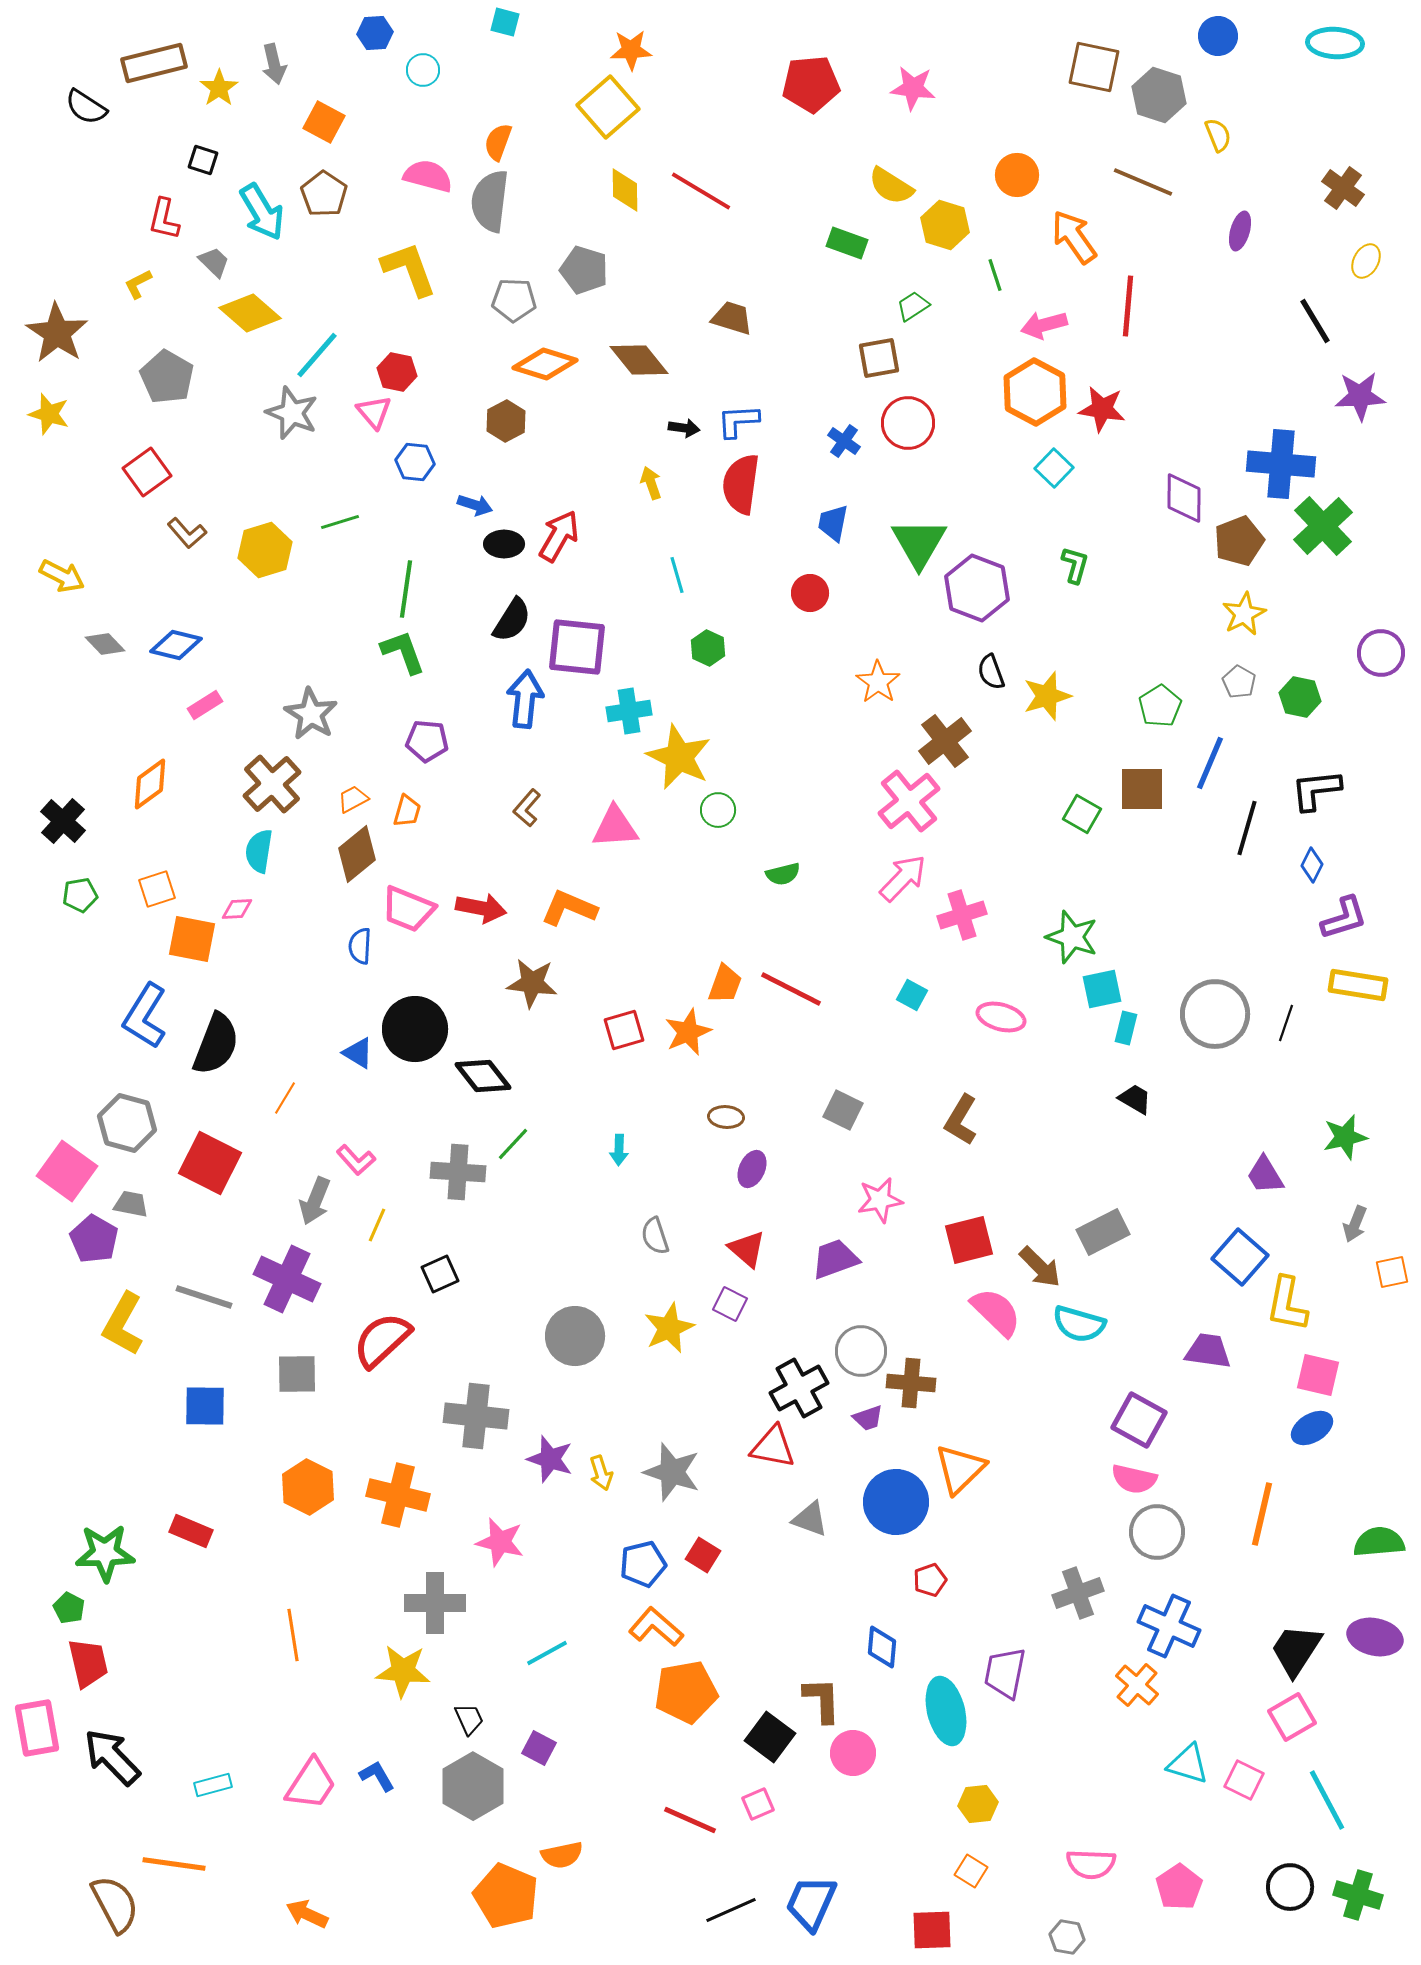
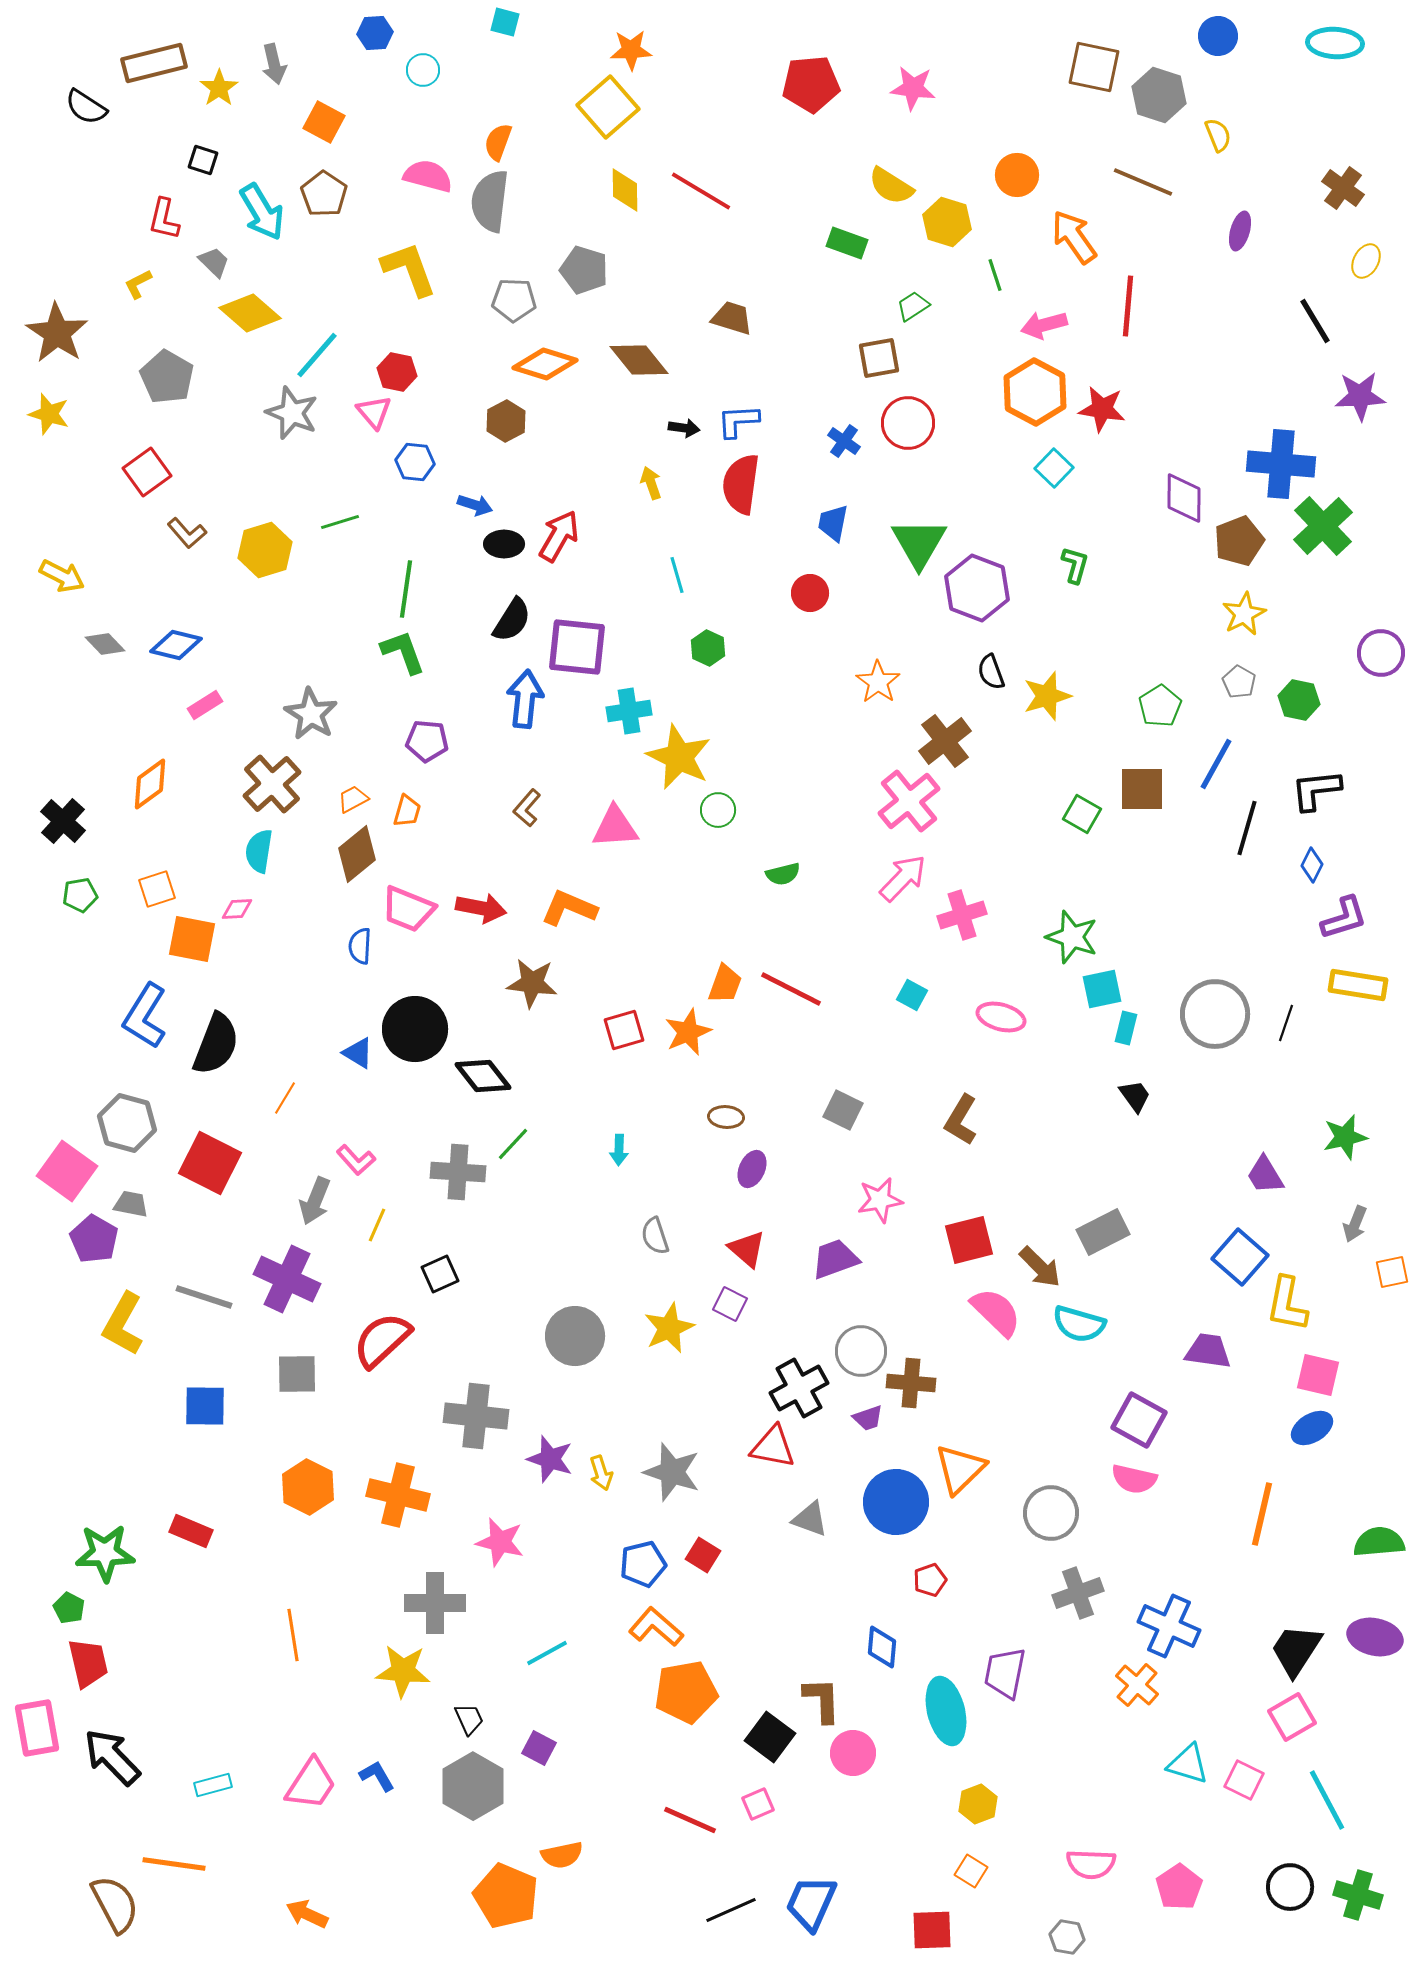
yellow hexagon at (945, 225): moved 2 px right, 3 px up
green hexagon at (1300, 697): moved 1 px left, 3 px down
blue line at (1210, 763): moved 6 px right, 1 px down; rotated 6 degrees clockwise
black trapezoid at (1135, 1099): moved 3 px up; rotated 24 degrees clockwise
gray circle at (1157, 1532): moved 106 px left, 19 px up
yellow hexagon at (978, 1804): rotated 15 degrees counterclockwise
